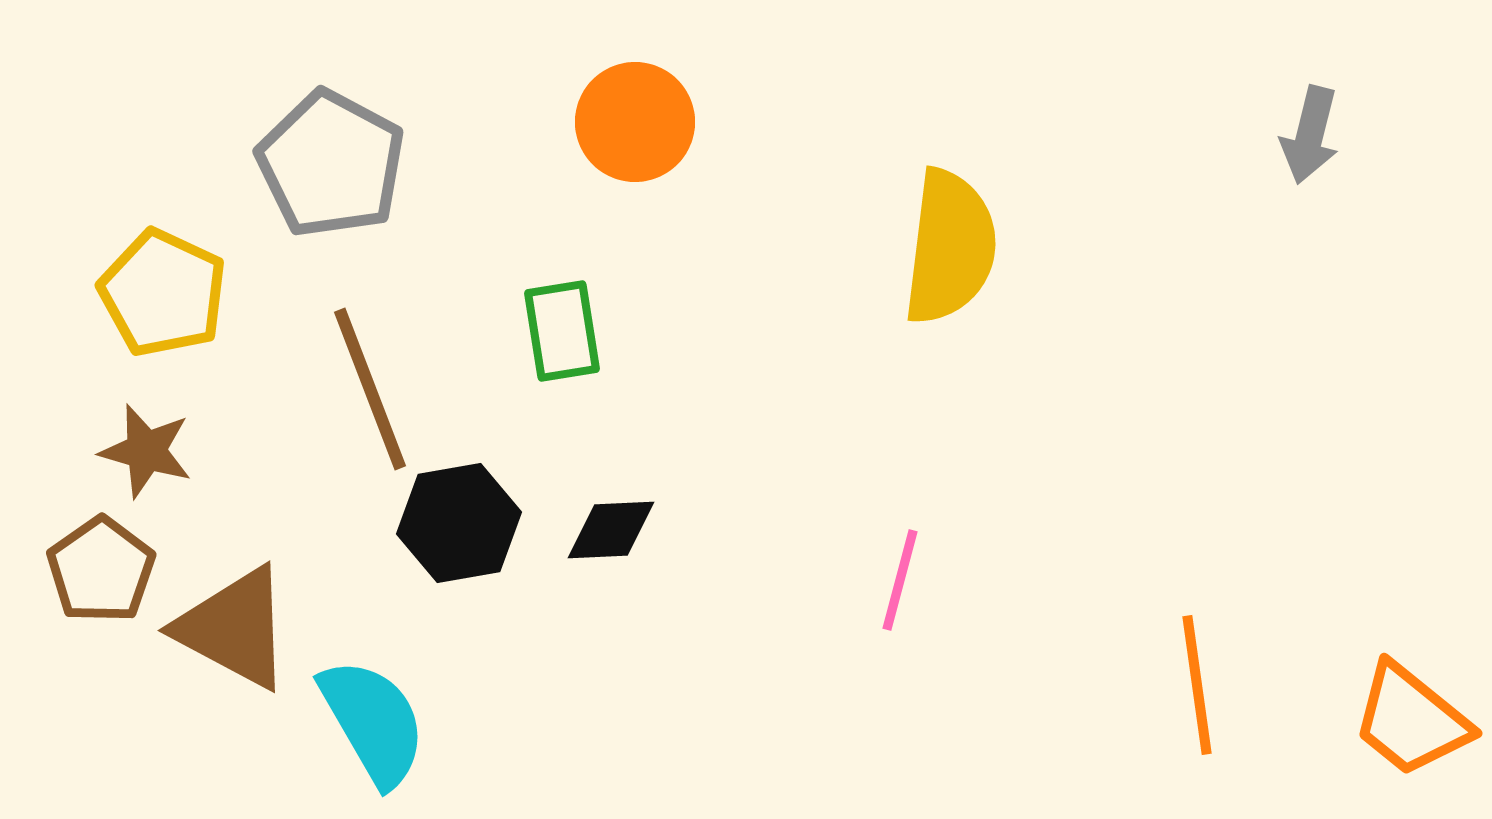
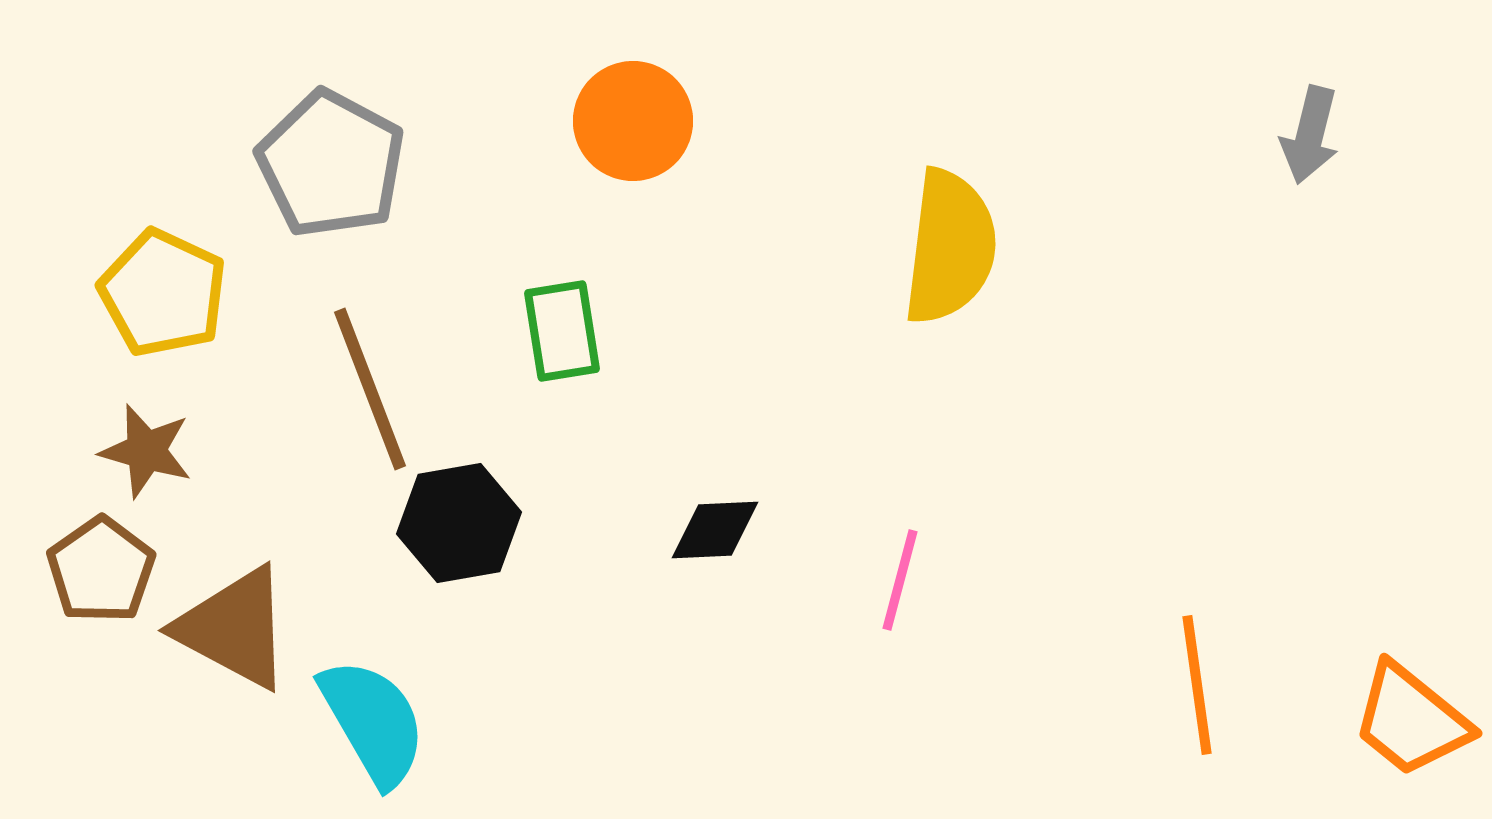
orange circle: moved 2 px left, 1 px up
black diamond: moved 104 px right
